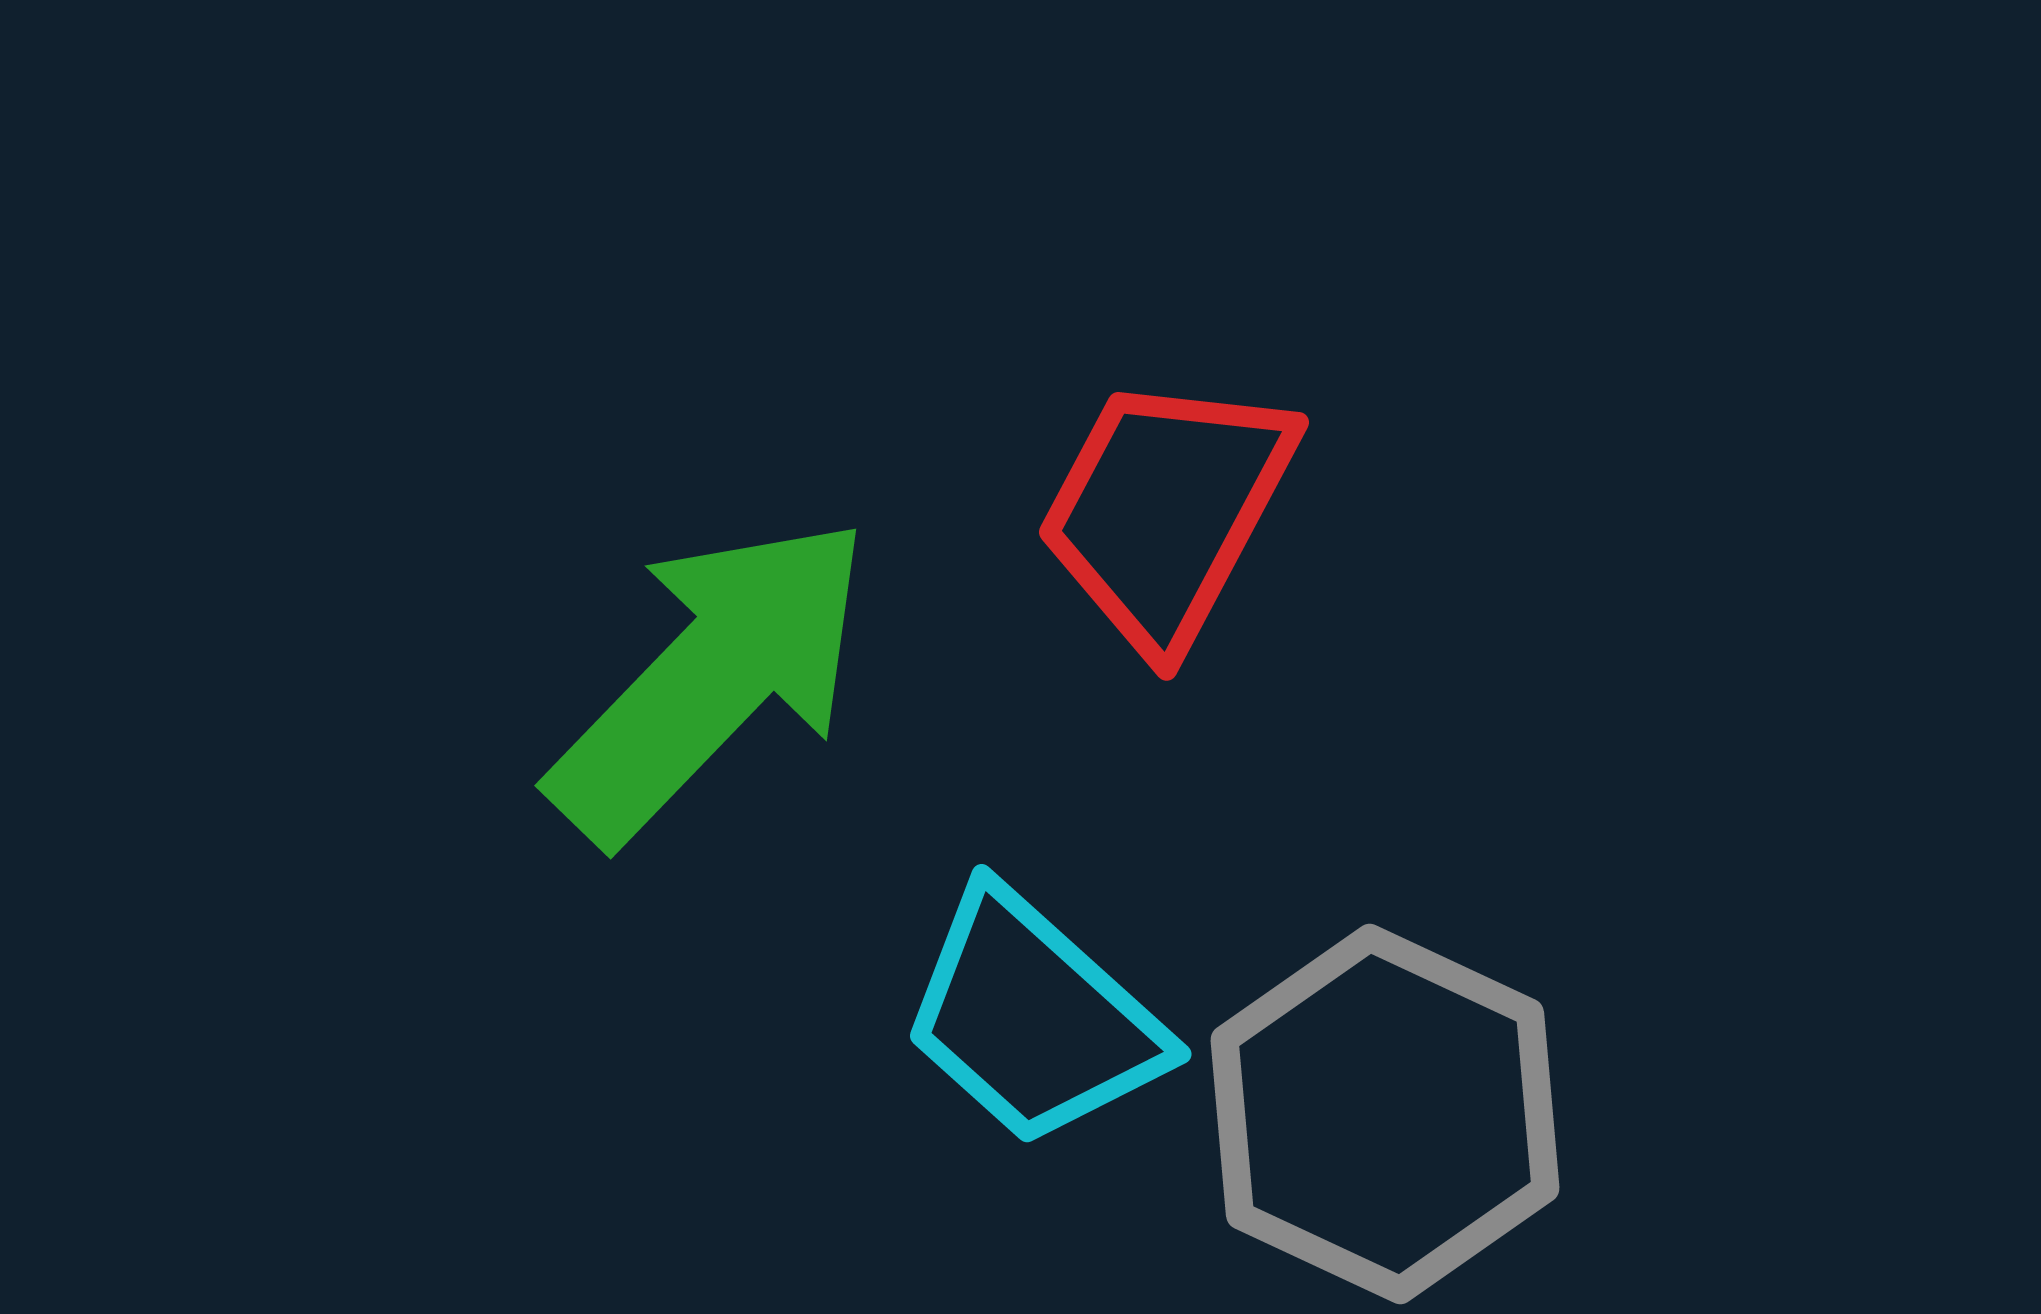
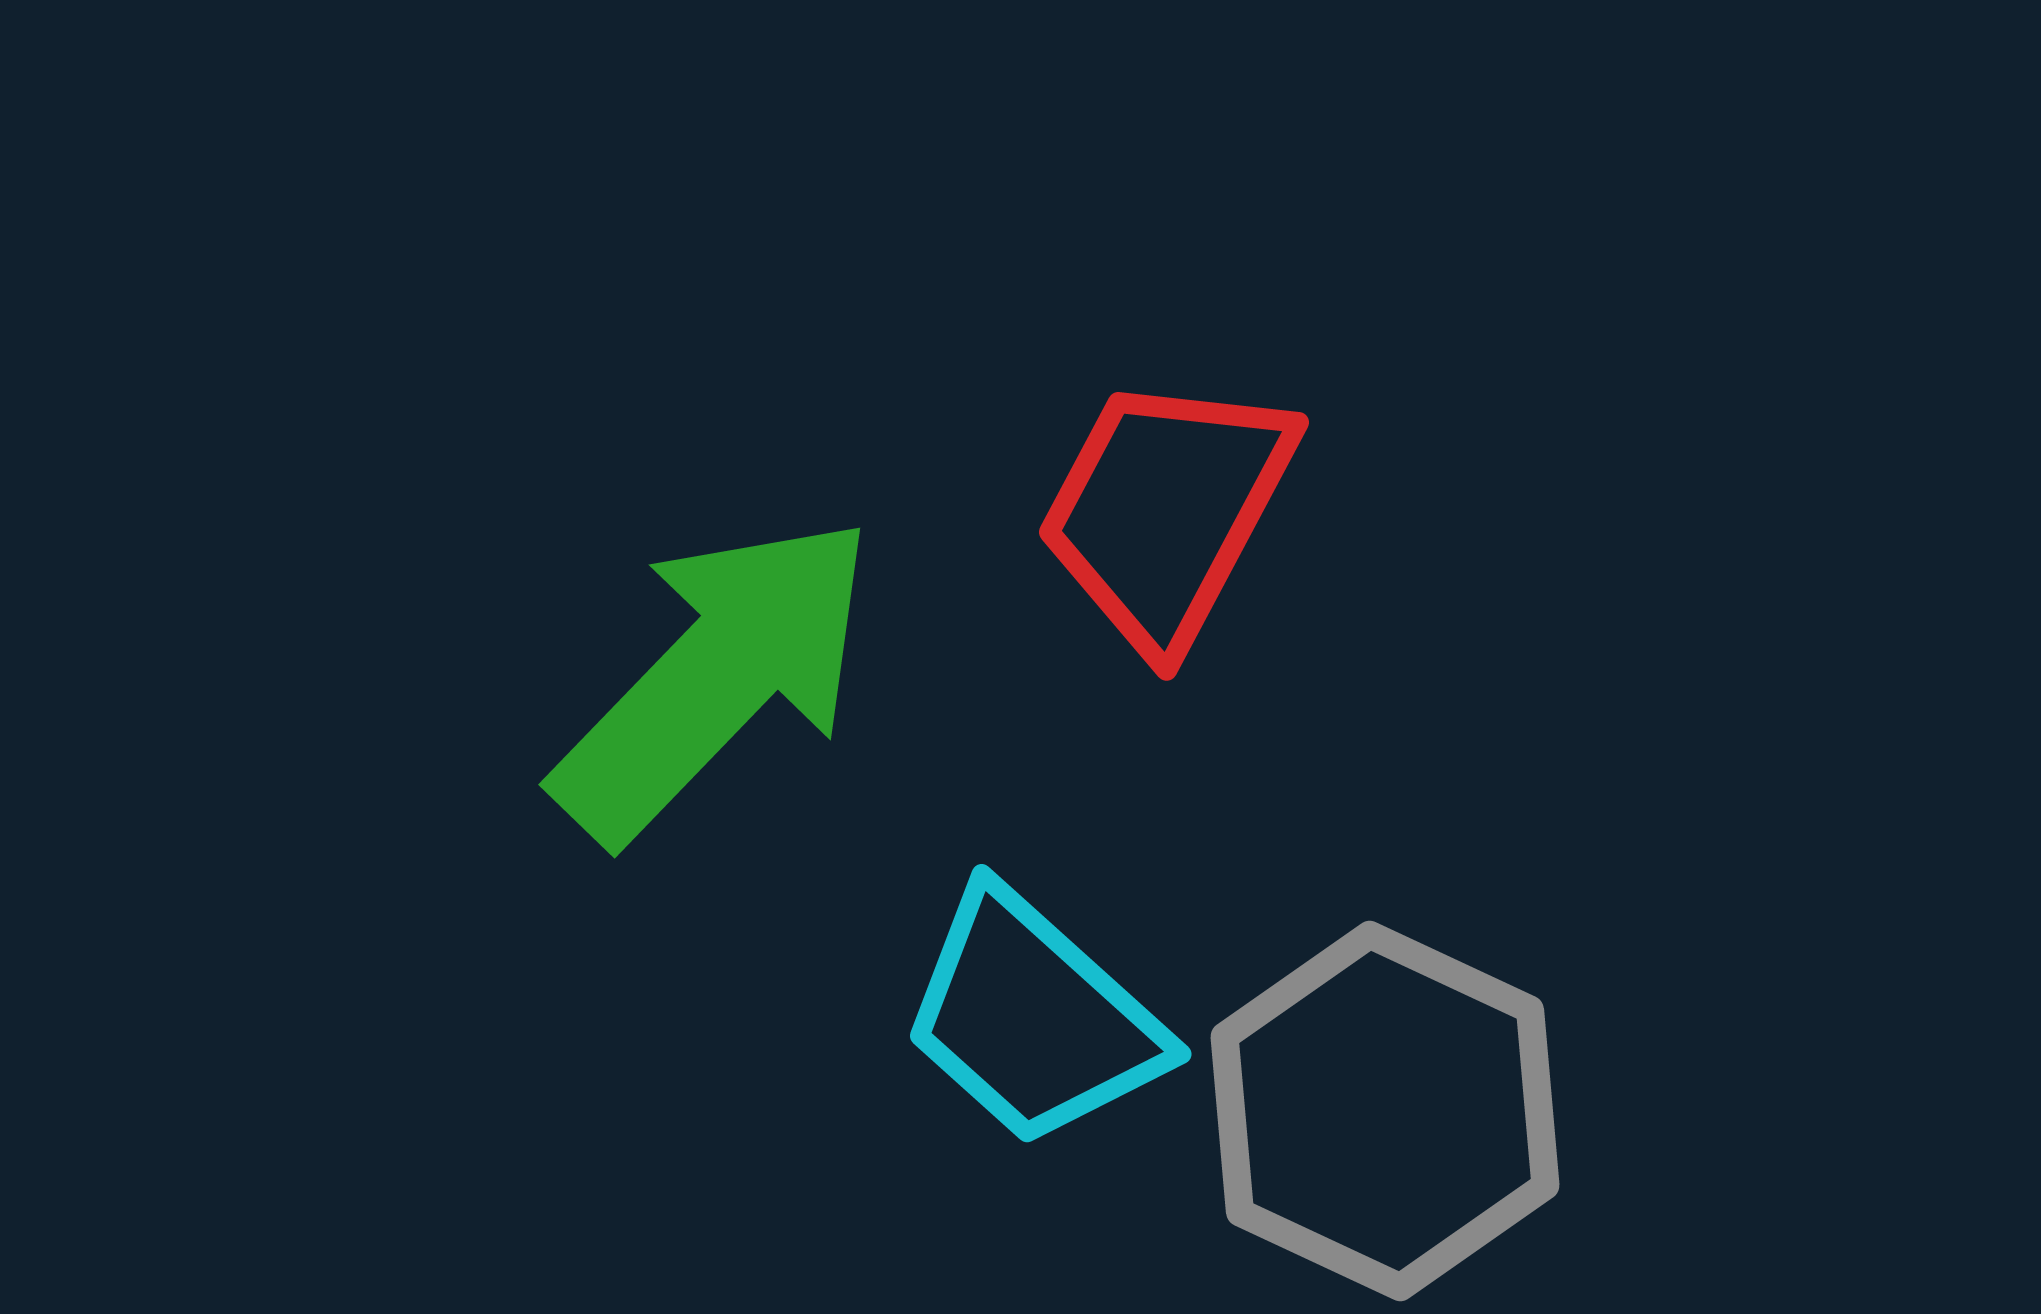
green arrow: moved 4 px right, 1 px up
gray hexagon: moved 3 px up
